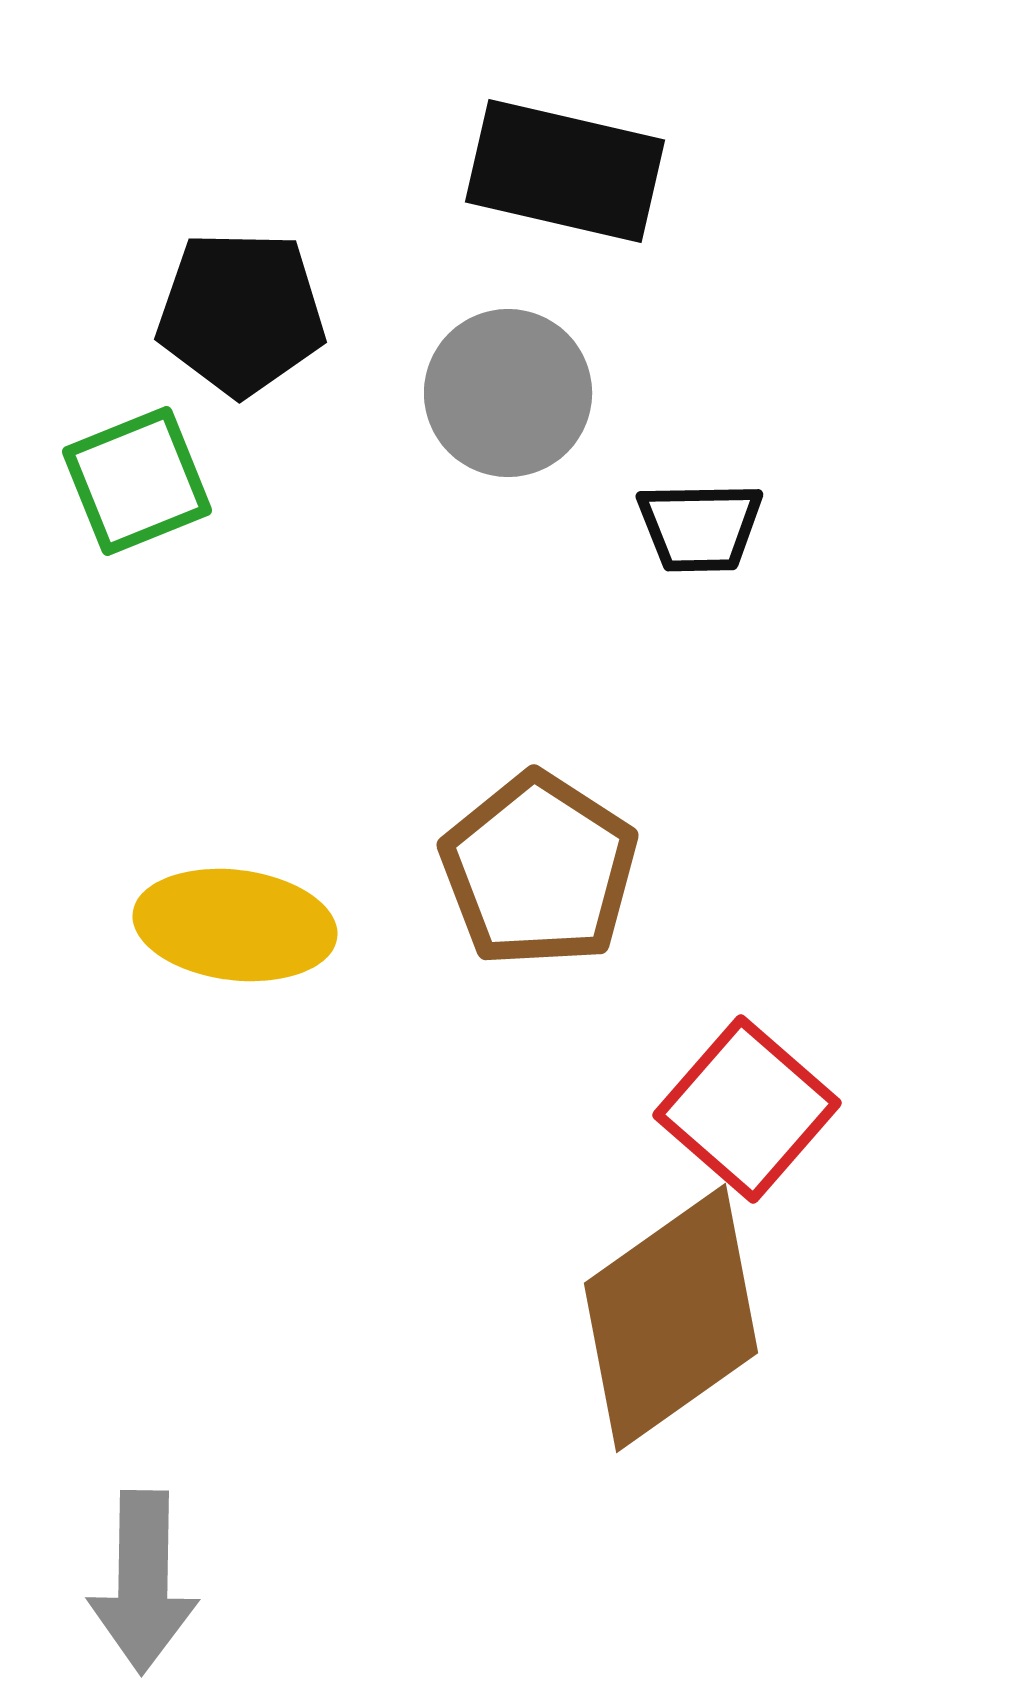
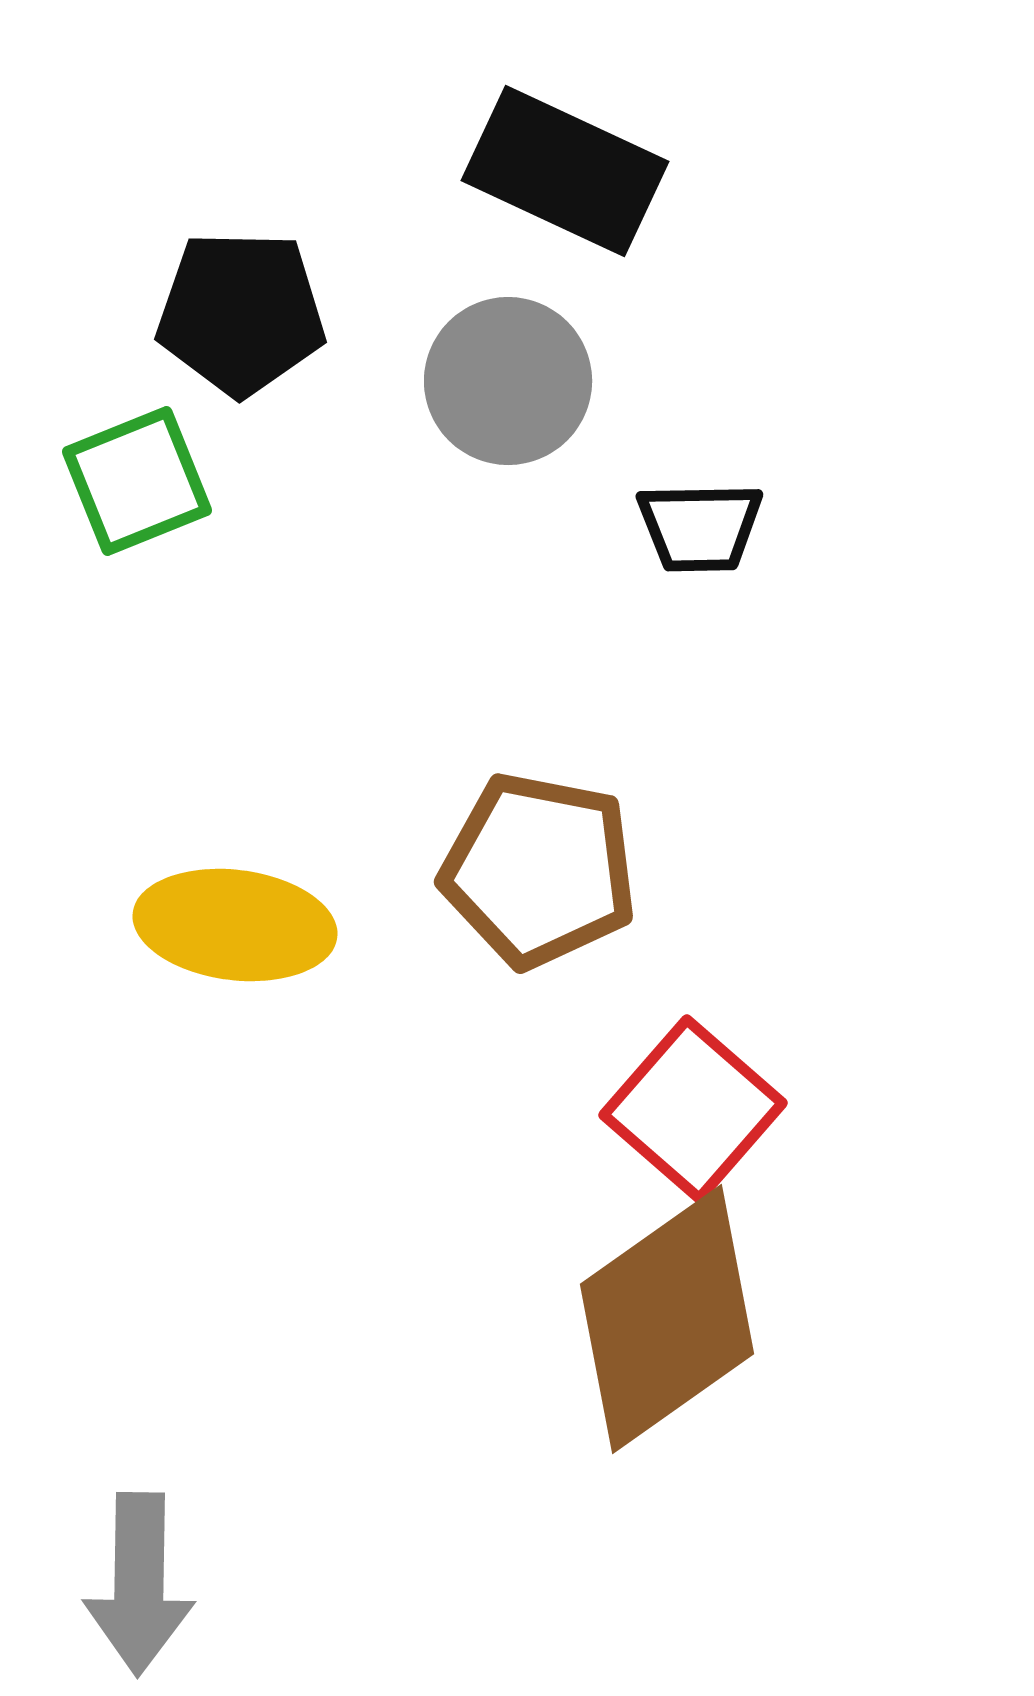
black rectangle: rotated 12 degrees clockwise
gray circle: moved 12 px up
brown pentagon: rotated 22 degrees counterclockwise
red square: moved 54 px left
brown diamond: moved 4 px left, 1 px down
gray arrow: moved 4 px left, 2 px down
